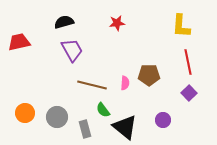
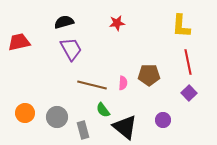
purple trapezoid: moved 1 px left, 1 px up
pink semicircle: moved 2 px left
gray rectangle: moved 2 px left, 1 px down
